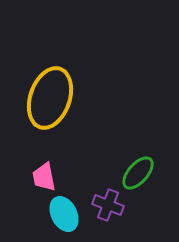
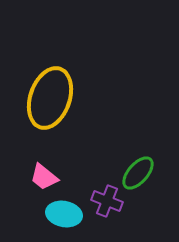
pink trapezoid: rotated 40 degrees counterclockwise
purple cross: moved 1 px left, 4 px up
cyan ellipse: rotated 52 degrees counterclockwise
